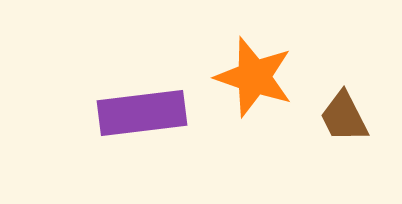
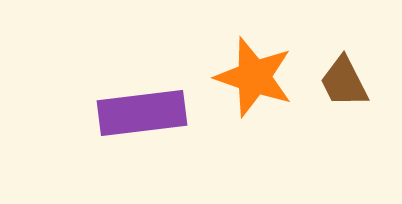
brown trapezoid: moved 35 px up
